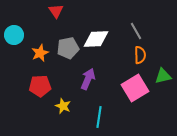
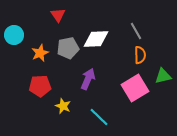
red triangle: moved 2 px right, 4 px down
cyan line: rotated 55 degrees counterclockwise
